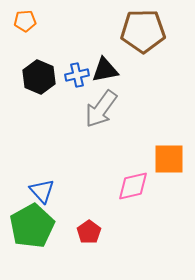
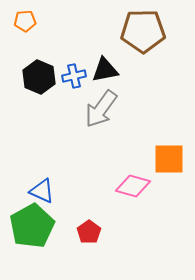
blue cross: moved 3 px left, 1 px down
pink diamond: rotated 28 degrees clockwise
blue triangle: rotated 24 degrees counterclockwise
